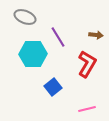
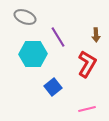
brown arrow: rotated 80 degrees clockwise
